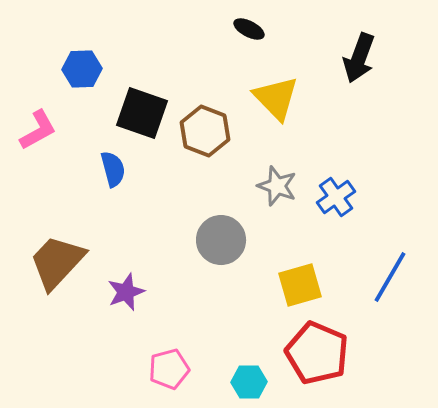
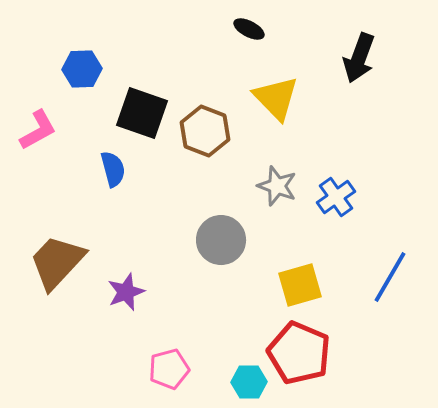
red pentagon: moved 18 px left
